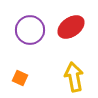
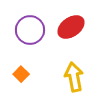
orange square: moved 1 px right, 4 px up; rotated 21 degrees clockwise
